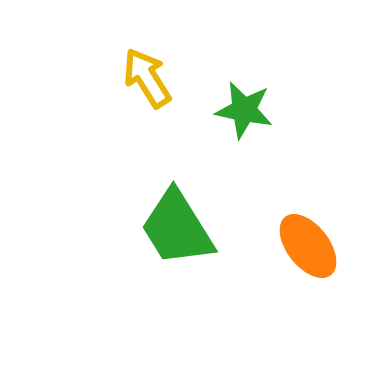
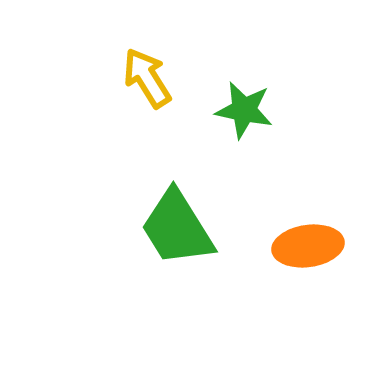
orange ellipse: rotated 60 degrees counterclockwise
